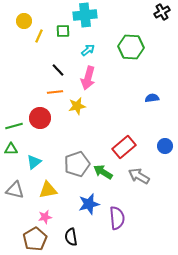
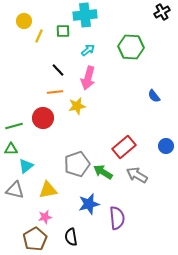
blue semicircle: moved 2 px right, 2 px up; rotated 120 degrees counterclockwise
red circle: moved 3 px right
blue circle: moved 1 px right
cyan triangle: moved 8 px left, 4 px down
gray arrow: moved 2 px left, 1 px up
